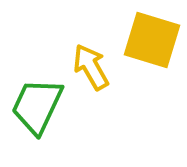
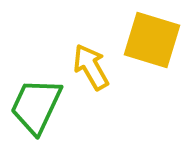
green trapezoid: moved 1 px left
